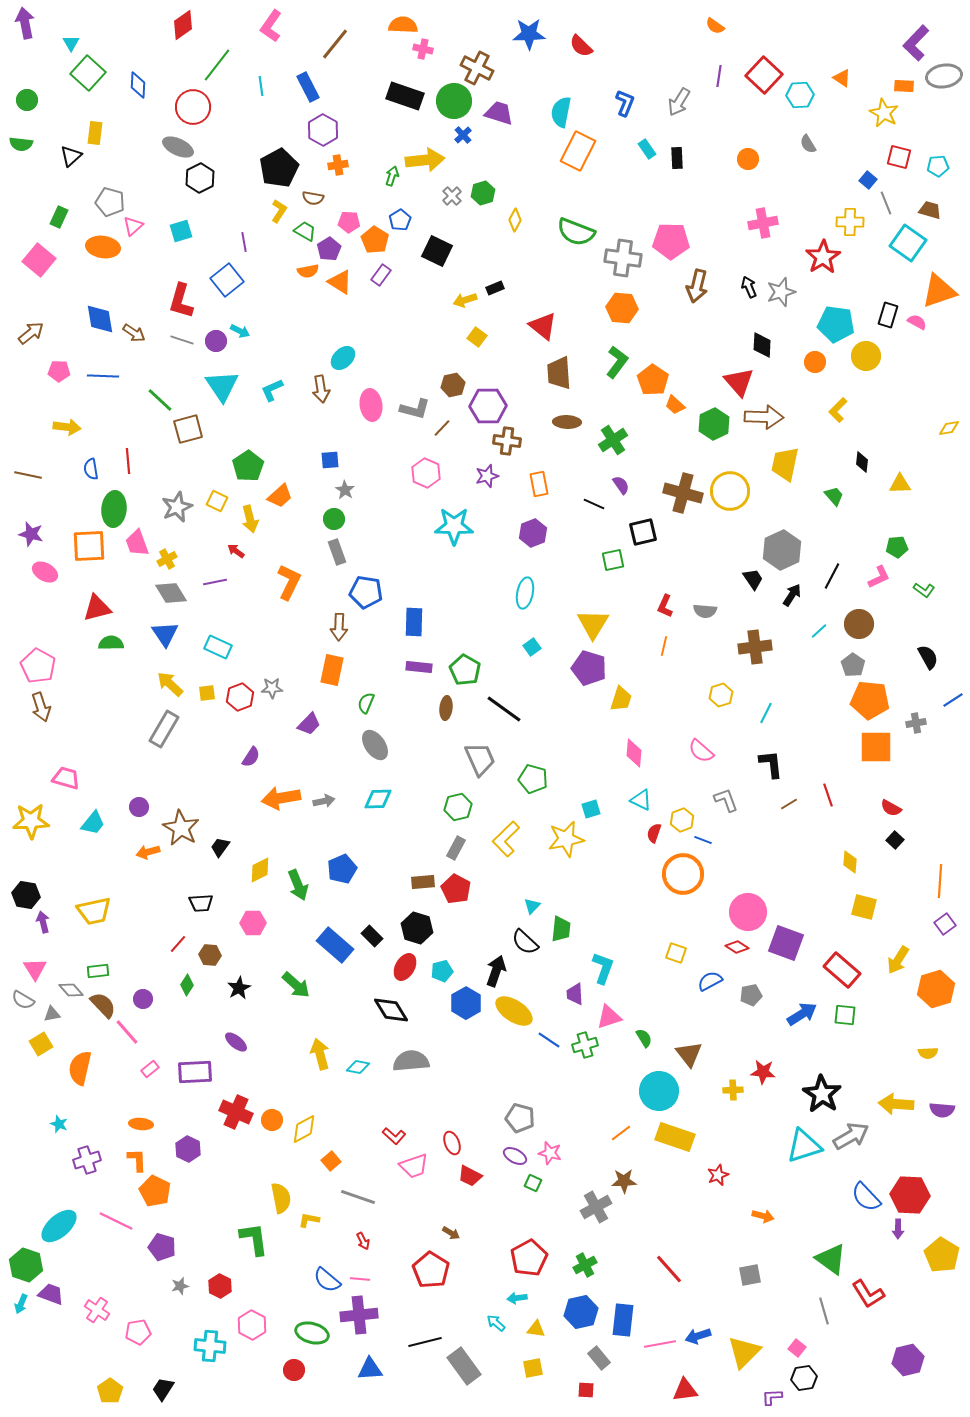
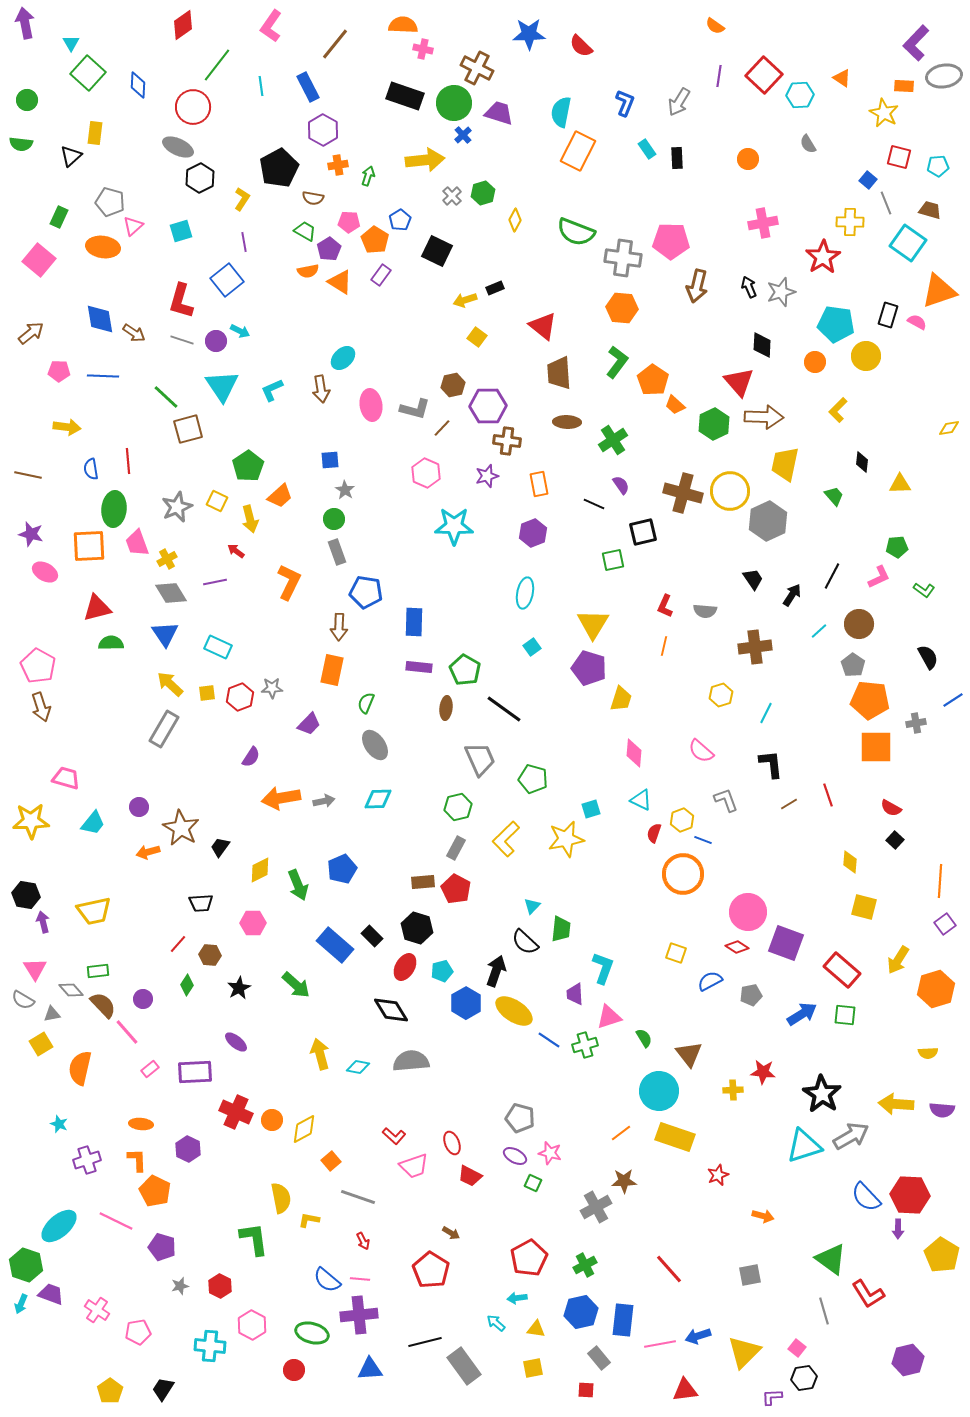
green circle at (454, 101): moved 2 px down
green arrow at (392, 176): moved 24 px left
yellow L-shape at (279, 211): moved 37 px left, 12 px up
green line at (160, 400): moved 6 px right, 3 px up
gray hexagon at (782, 550): moved 14 px left, 29 px up
